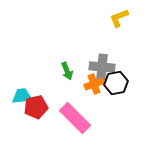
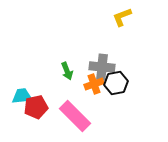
yellow L-shape: moved 3 px right, 1 px up
pink rectangle: moved 2 px up
